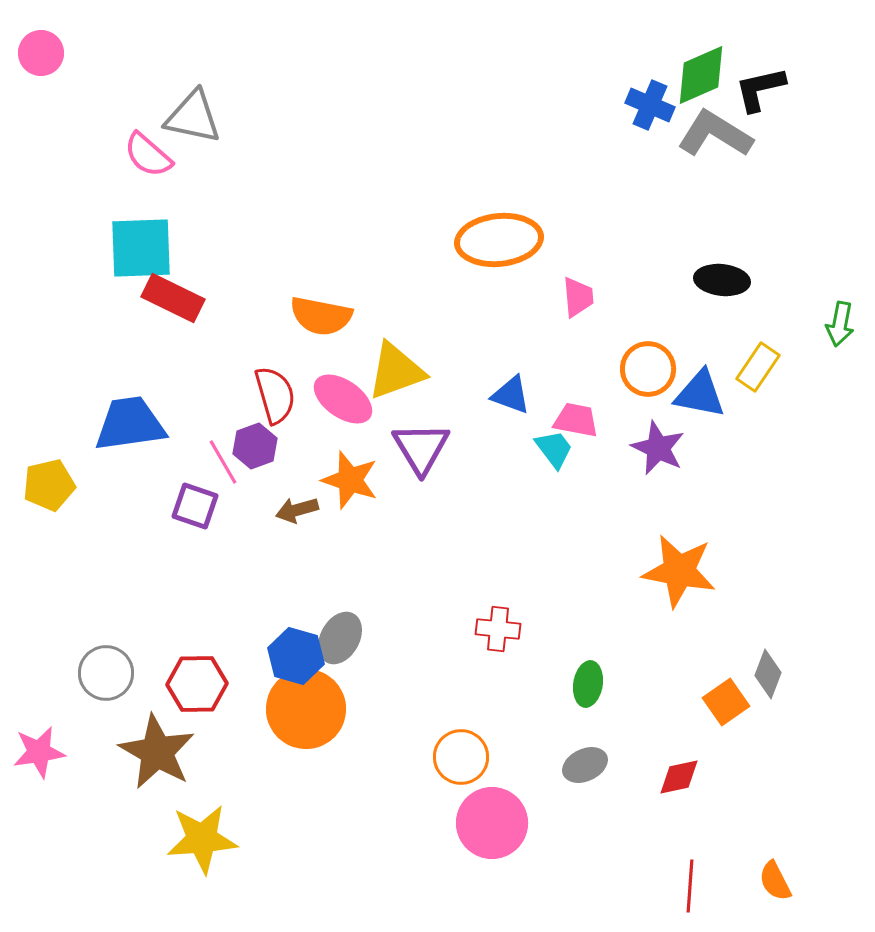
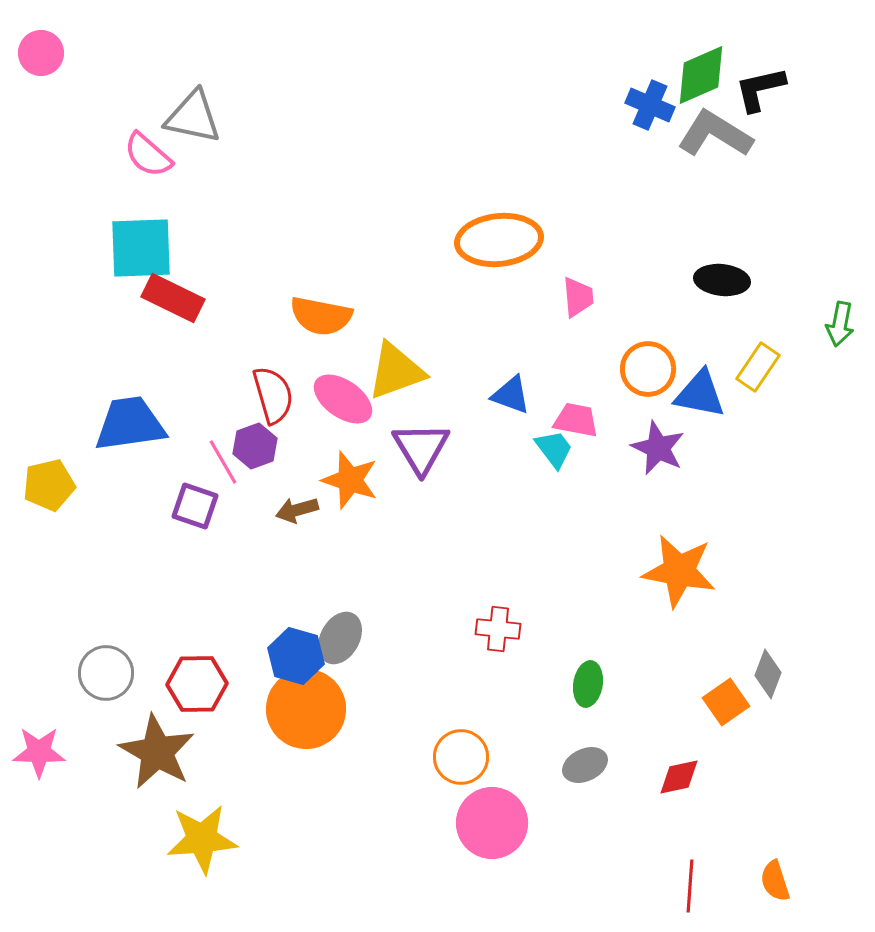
red semicircle at (275, 395): moved 2 px left
pink star at (39, 752): rotated 10 degrees clockwise
orange semicircle at (775, 881): rotated 9 degrees clockwise
